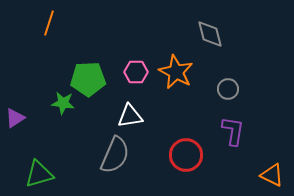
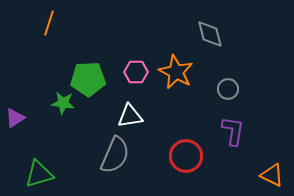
red circle: moved 1 px down
